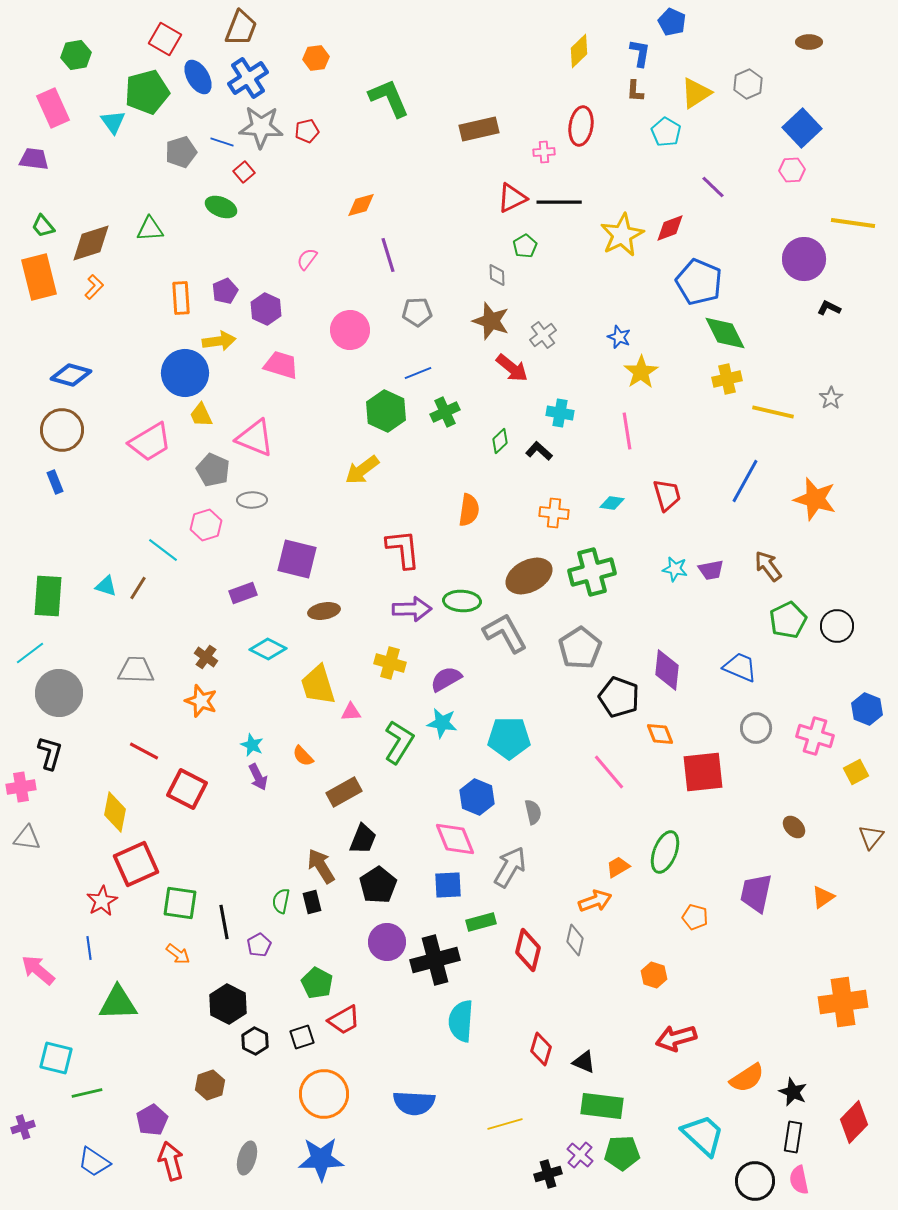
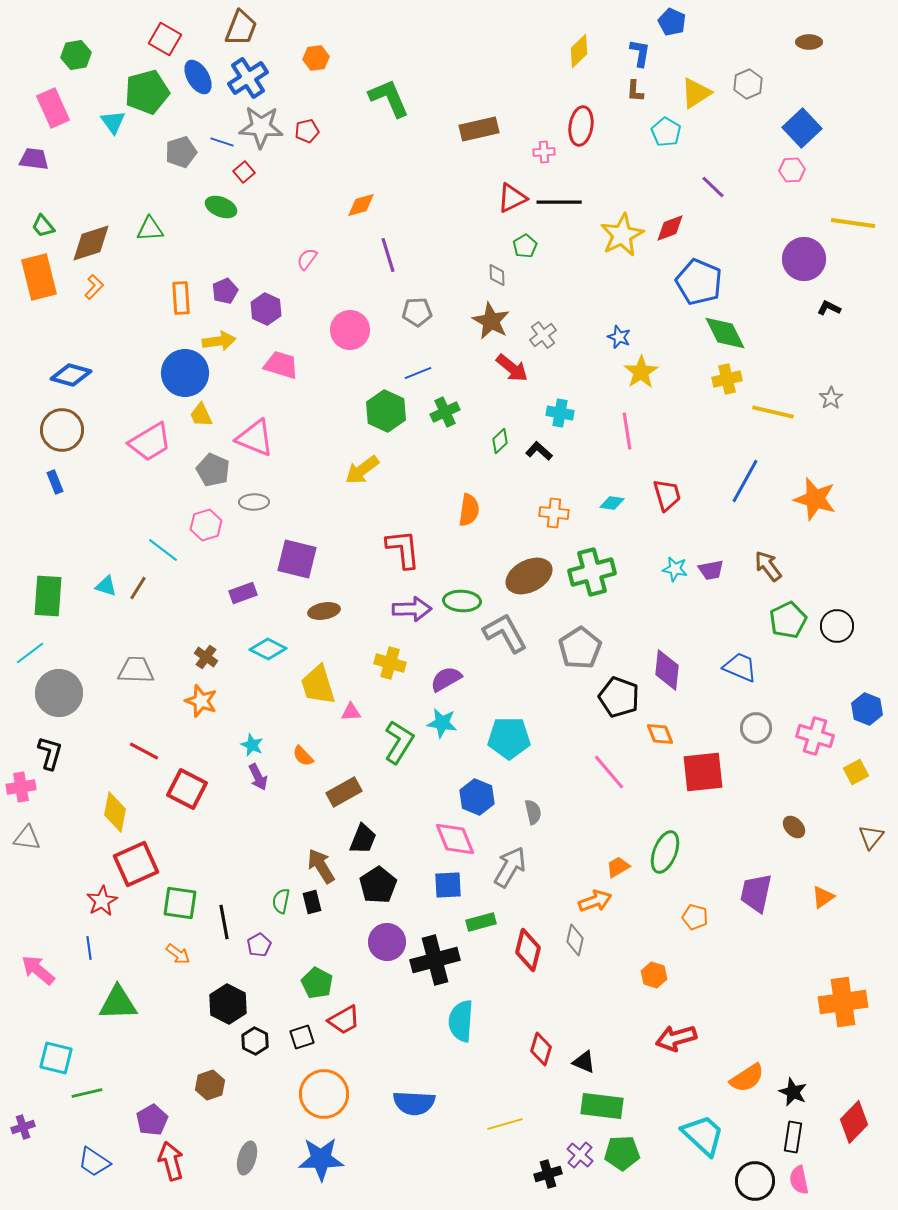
brown star at (491, 321): rotated 9 degrees clockwise
gray ellipse at (252, 500): moved 2 px right, 2 px down
